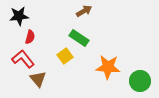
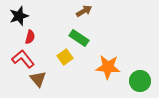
black star: rotated 12 degrees counterclockwise
yellow square: moved 1 px down
